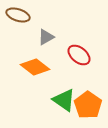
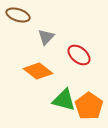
gray triangle: rotated 18 degrees counterclockwise
orange diamond: moved 3 px right, 4 px down
green triangle: rotated 20 degrees counterclockwise
orange pentagon: moved 1 px right, 1 px down
